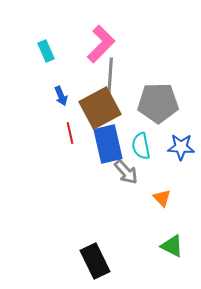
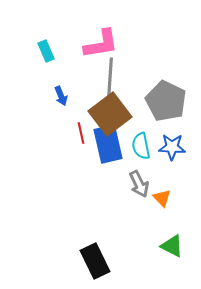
pink L-shape: rotated 36 degrees clockwise
gray pentagon: moved 8 px right, 2 px up; rotated 27 degrees clockwise
brown square: moved 10 px right, 6 px down; rotated 9 degrees counterclockwise
red line: moved 11 px right
blue star: moved 9 px left
gray arrow: moved 13 px right, 12 px down; rotated 16 degrees clockwise
